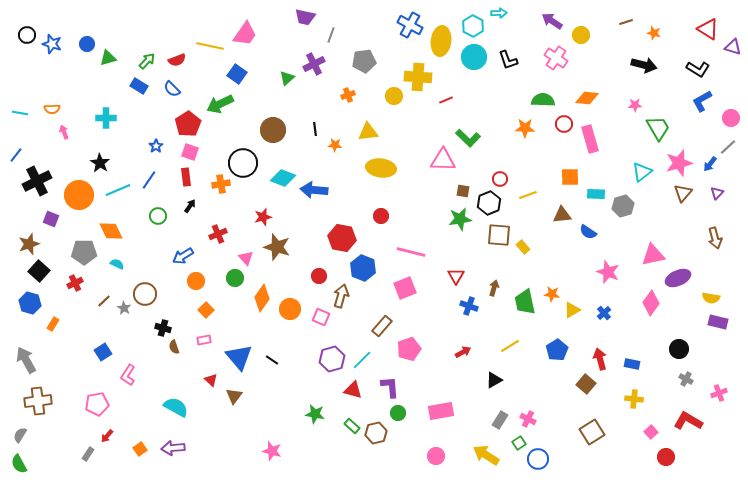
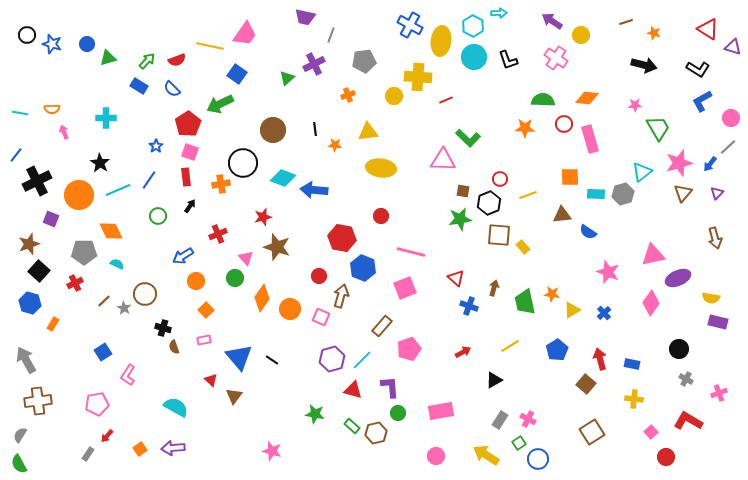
gray hexagon at (623, 206): moved 12 px up
red triangle at (456, 276): moved 2 px down; rotated 18 degrees counterclockwise
